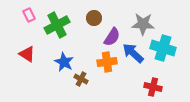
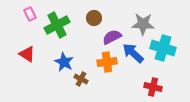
pink rectangle: moved 1 px right, 1 px up
purple semicircle: rotated 150 degrees counterclockwise
